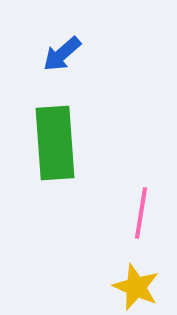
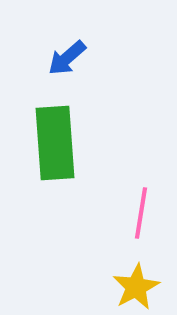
blue arrow: moved 5 px right, 4 px down
yellow star: rotated 21 degrees clockwise
